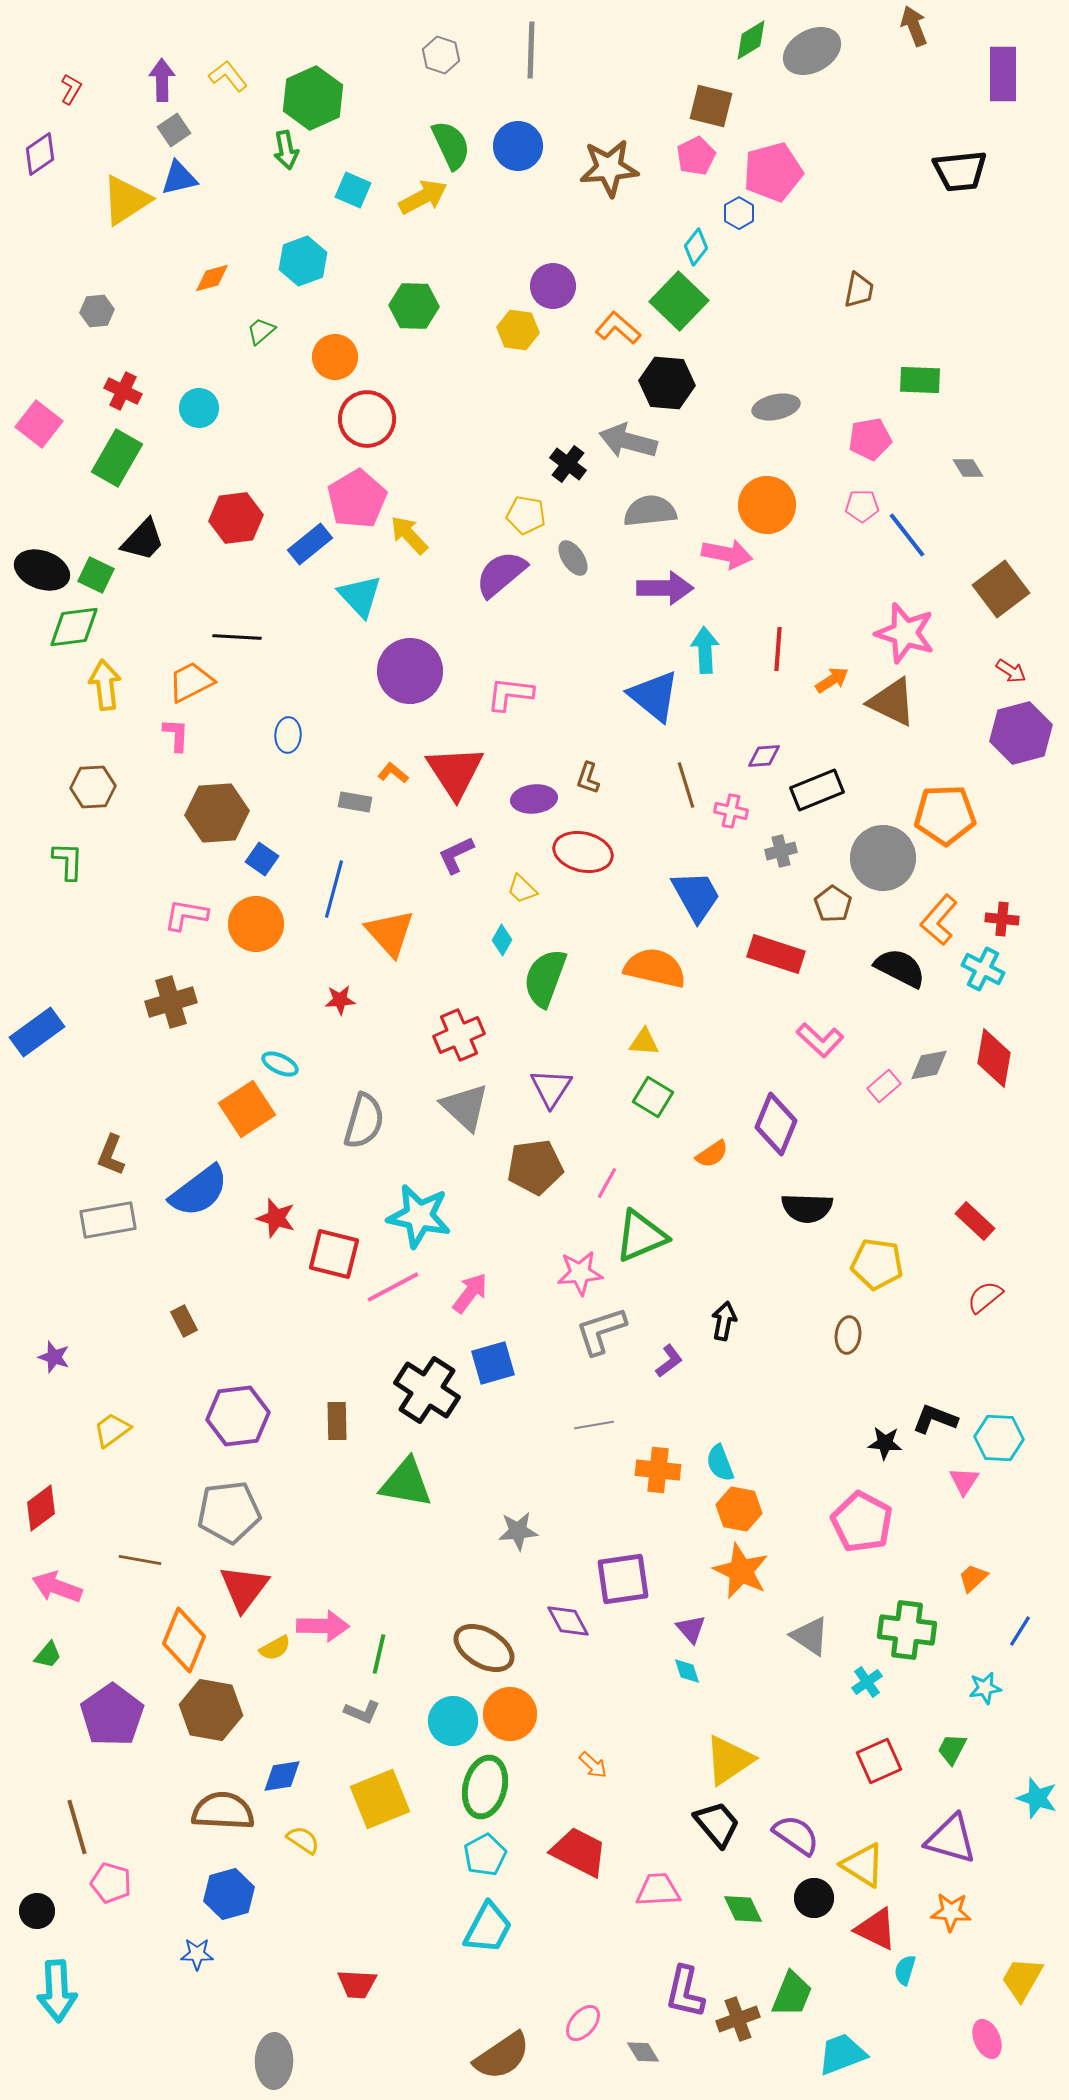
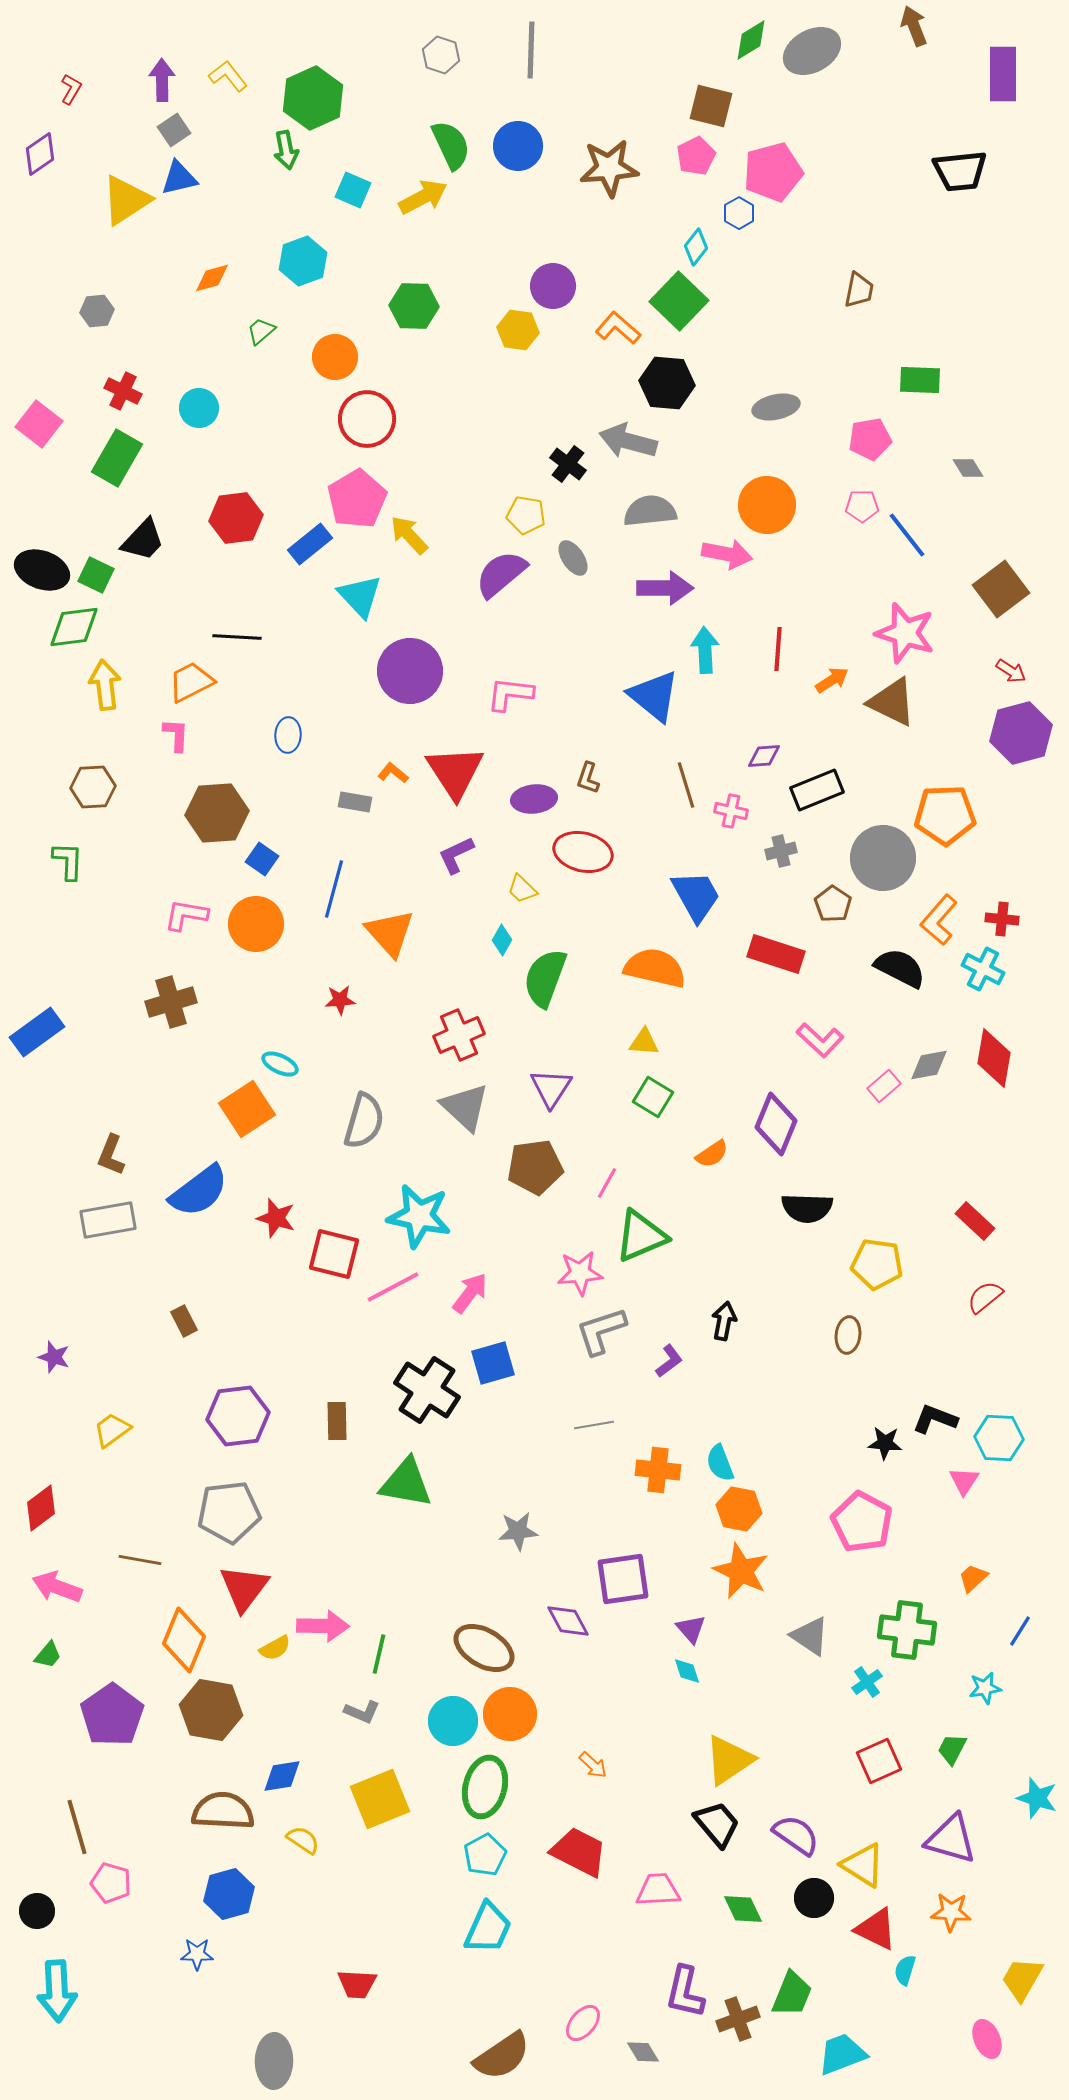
cyan trapezoid at (488, 1928): rotated 4 degrees counterclockwise
